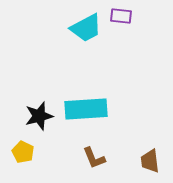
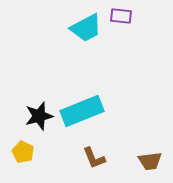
cyan rectangle: moved 4 px left, 2 px down; rotated 18 degrees counterclockwise
brown trapezoid: rotated 90 degrees counterclockwise
